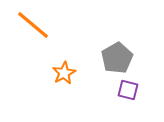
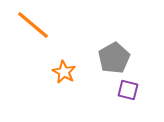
gray pentagon: moved 3 px left
orange star: moved 1 px up; rotated 15 degrees counterclockwise
